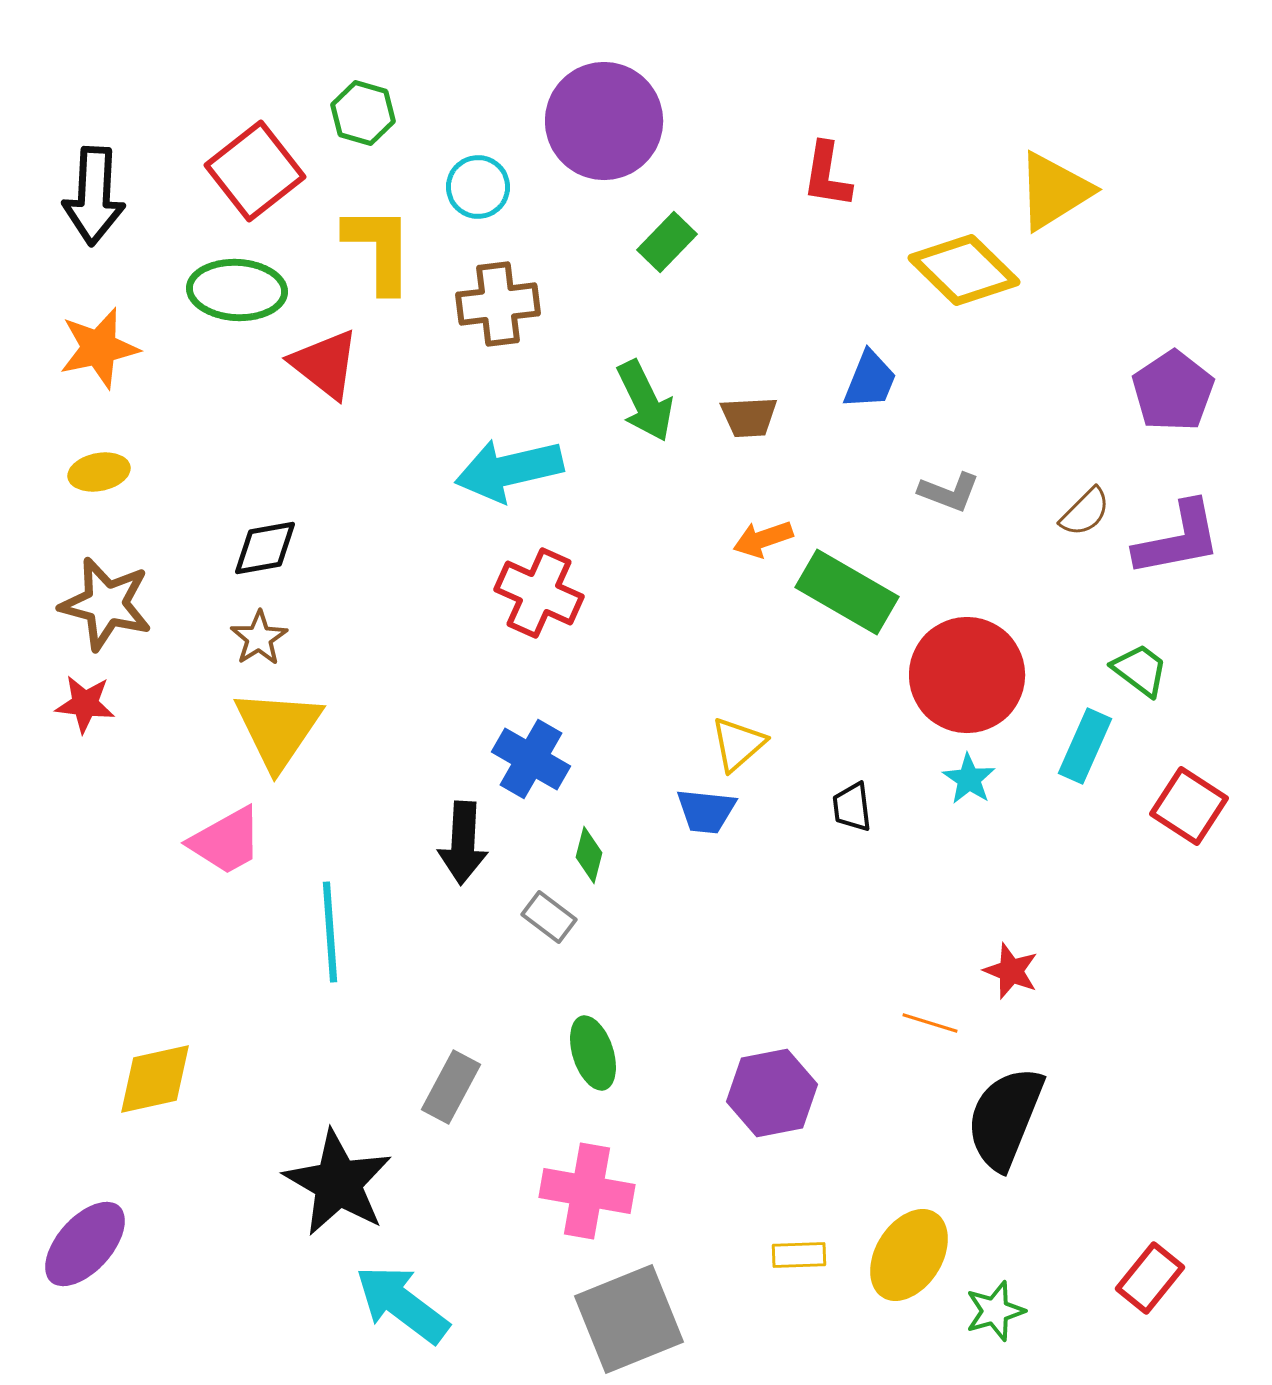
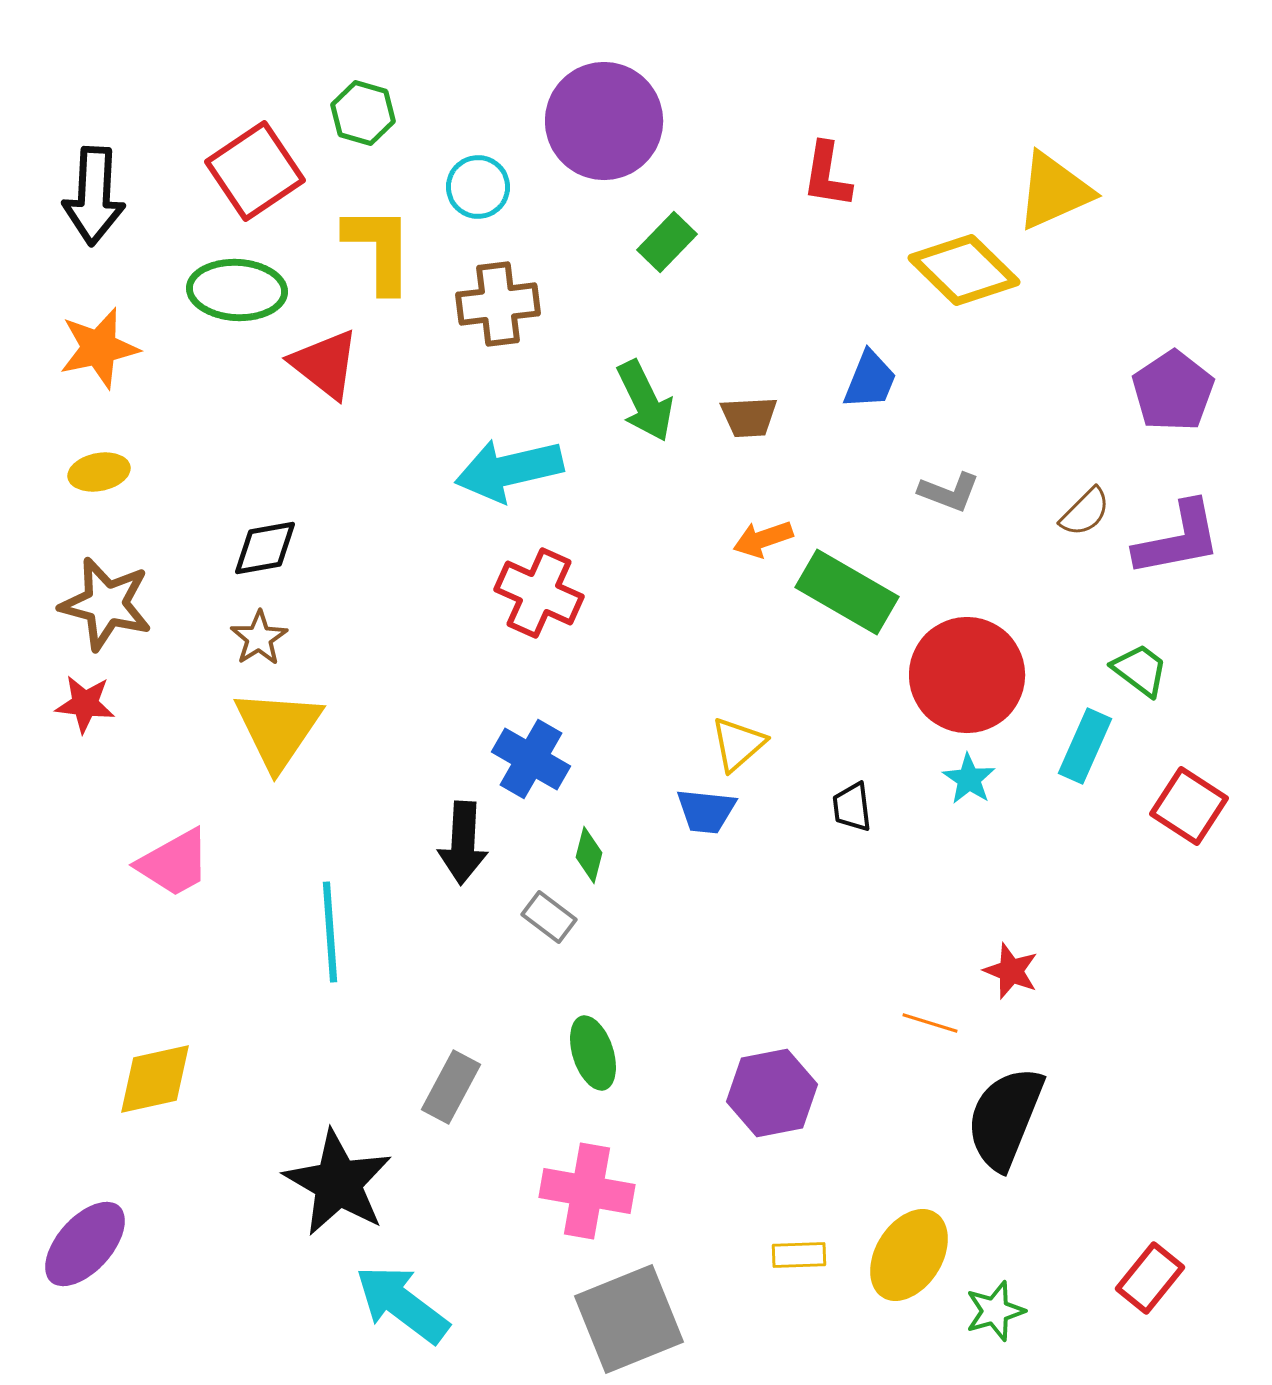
red square at (255, 171): rotated 4 degrees clockwise
yellow triangle at (1054, 191): rotated 8 degrees clockwise
pink trapezoid at (226, 841): moved 52 px left, 22 px down
